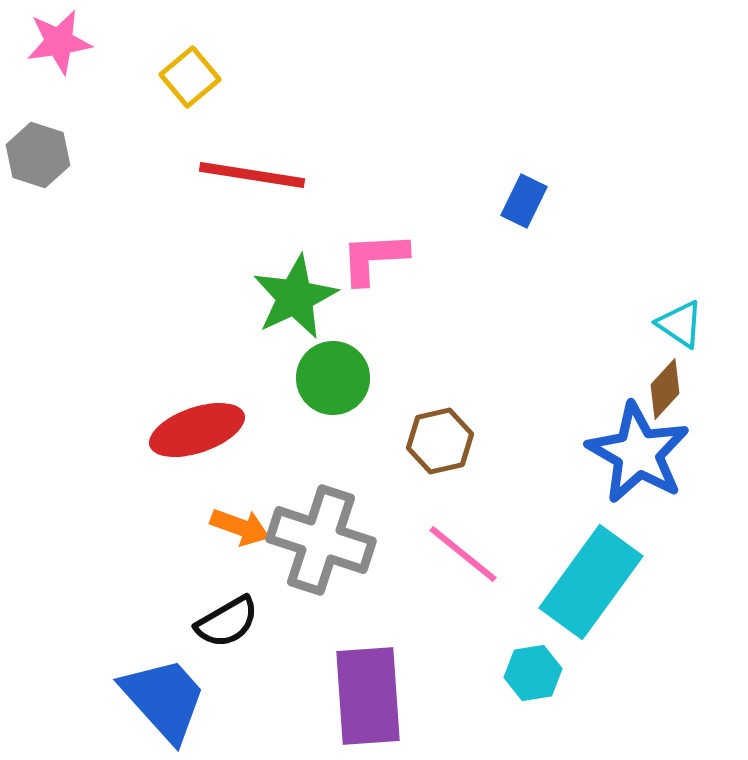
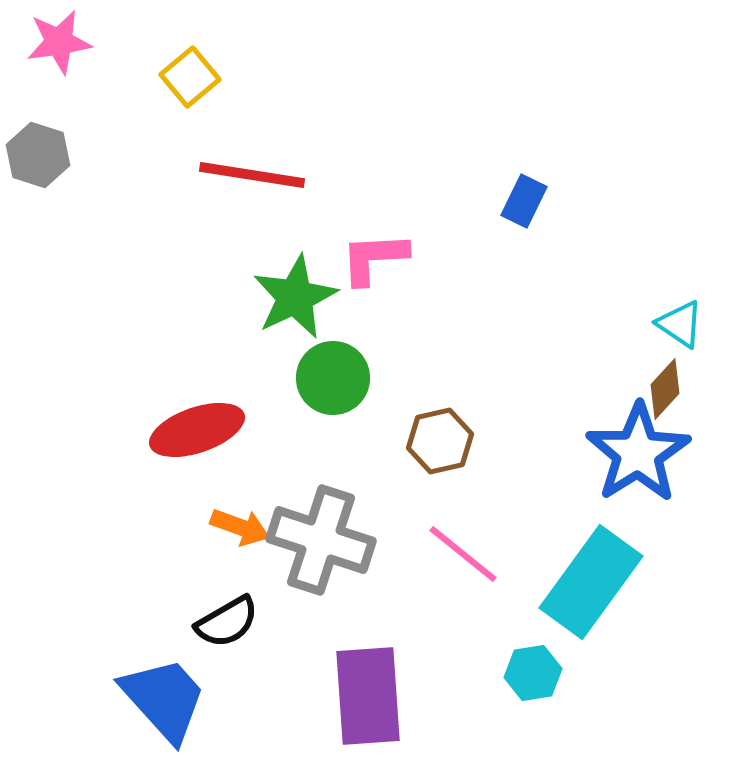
blue star: rotated 10 degrees clockwise
